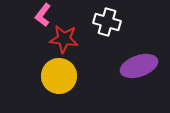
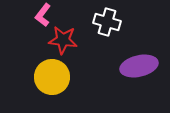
red star: moved 1 px left, 1 px down
purple ellipse: rotated 6 degrees clockwise
yellow circle: moved 7 px left, 1 px down
